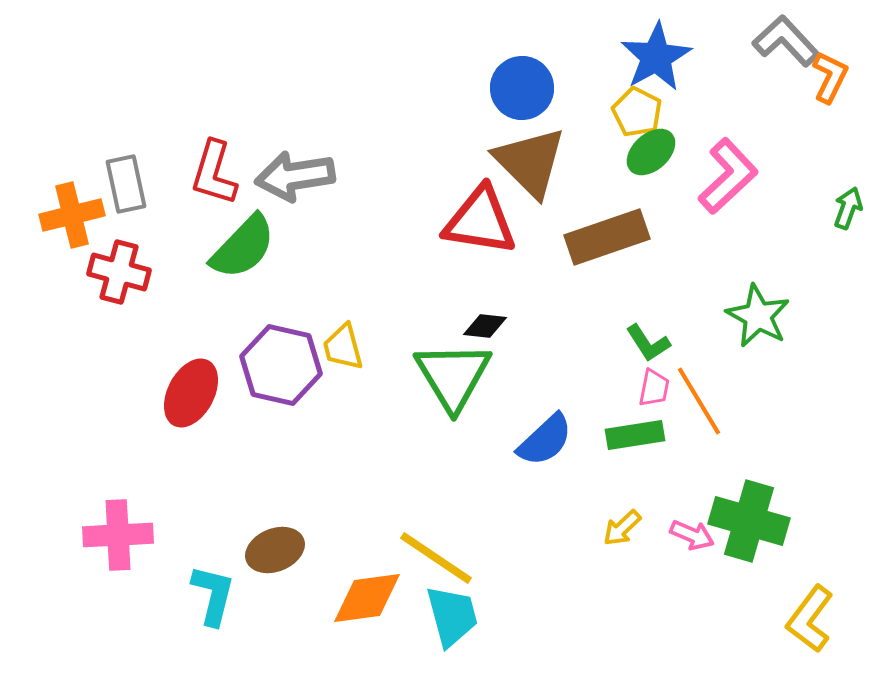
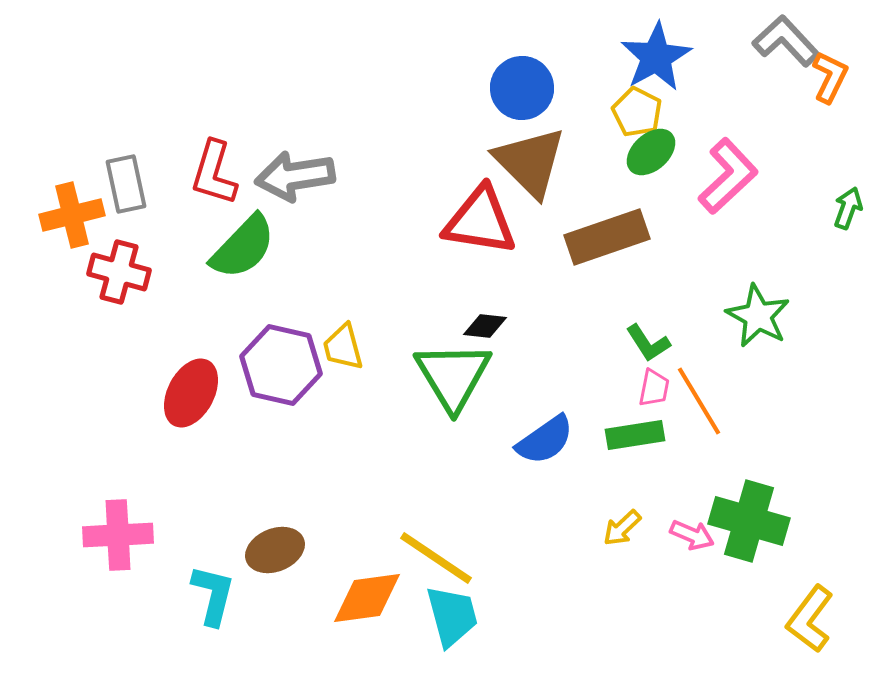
blue semicircle: rotated 8 degrees clockwise
